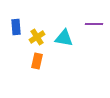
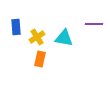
orange rectangle: moved 3 px right, 2 px up
